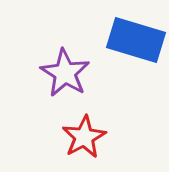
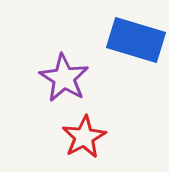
purple star: moved 1 px left, 5 px down
